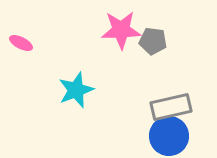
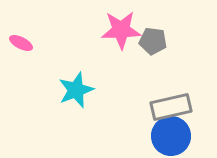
blue circle: moved 2 px right
